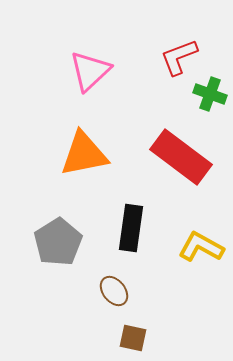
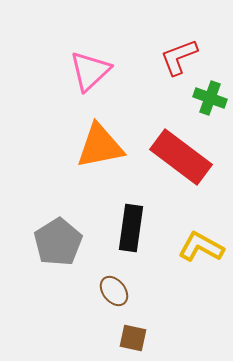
green cross: moved 4 px down
orange triangle: moved 16 px right, 8 px up
